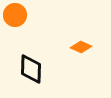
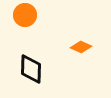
orange circle: moved 10 px right
